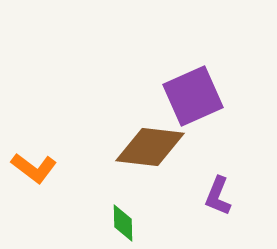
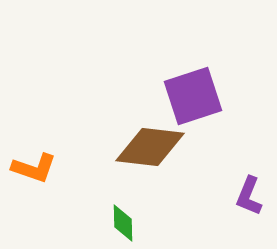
purple square: rotated 6 degrees clockwise
orange L-shape: rotated 18 degrees counterclockwise
purple L-shape: moved 31 px right
